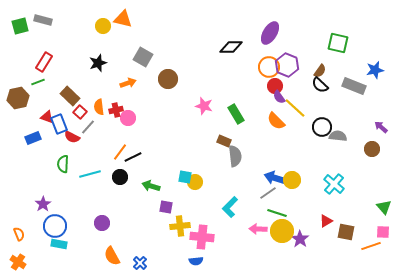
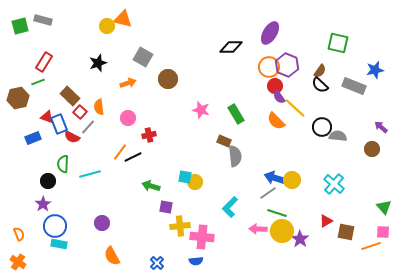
yellow circle at (103, 26): moved 4 px right
pink star at (204, 106): moved 3 px left, 4 px down
red cross at (116, 110): moved 33 px right, 25 px down
black circle at (120, 177): moved 72 px left, 4 px down
blue cross at (140, 263): moved 17 px right
